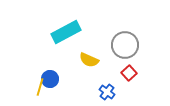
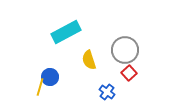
gray circle: moved 5 px down
yellow semicircle: rotated 48 degrees clockwise
blue circle: moved 2 px up
